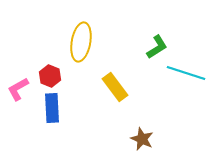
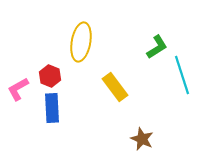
cyan line: moved 4 px left, 2 px down; rotated 54 degrees clockwise
